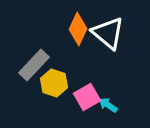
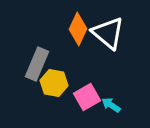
gray rectangle: moved 3 px right, 1 px up; rotated 20 degrees counterclockwise
yellow hexagon: rotated 8 degrees counterclockwise
cyan arrow: moved 3 px right
